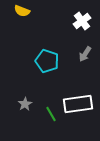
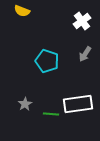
green line: rotated 56 degrees counterclockwise
